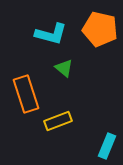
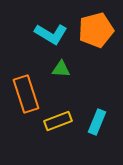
orange pentagon: moved 4 px left, 1 px down; rotated 28 degrees counterclockwise
cyan L-shape: rotated 16 degrees clockwise
green triangle: moved 3 px left, 1 px down; rotated 36 degrees counterclockwise
cyan rectangle: moved 10 px left, 24 px up
